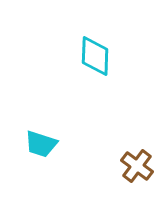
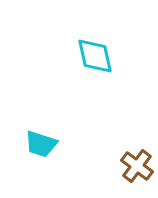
cyan diamond: rotated 15 degrees counterclockwise
